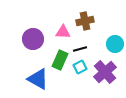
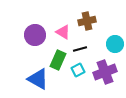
brown cross: moved 2 px right
pink triangle: rotated 28 degrees clockwise
purple circle: moved 2 px right, 4 px up
green rectangle: moved 2 px left
cyan square: moved 2 px left, 3 px down
purple cross: rotated 20 degrees clockwise
